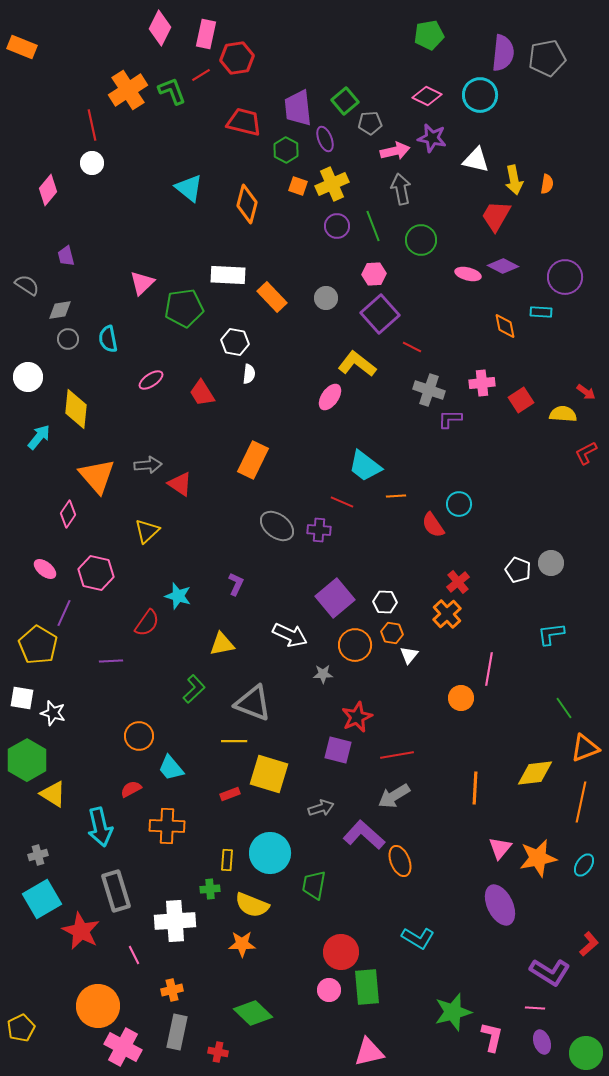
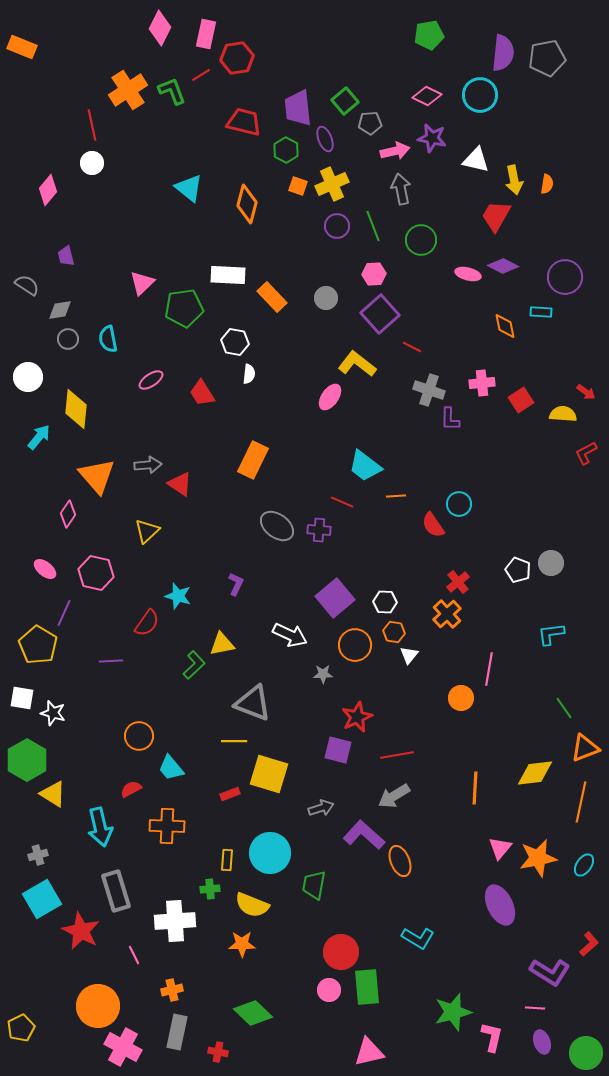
purple L-shape at (450, 419): rotated 90 degrees counterclockwise
orange hexagon at (392, 633): moved 2 px right, 1 px up
green L-shape at (194, 689): moved 24 px up
